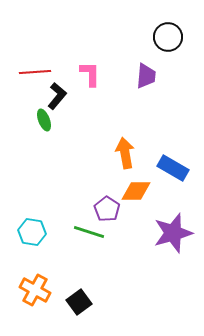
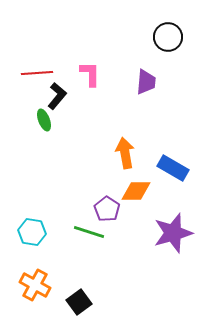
red line: moved 2 px right, 1 px down
purple trapezoid: moved 6 px down
orange cross: moved 5 px up
